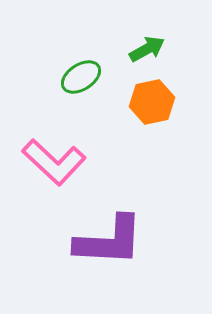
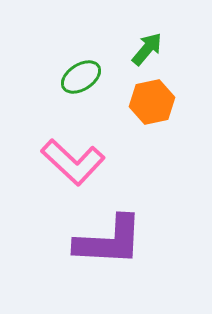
green arrow: rotated 21 degrees counterclockwise
pink L-shape: moved 19 px right
